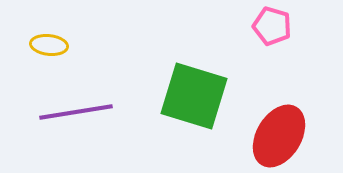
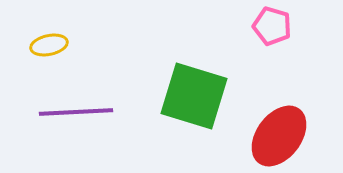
yellow ellipse: rotated 18 degrees counterclockwise
purple line: rotated 6 degrees clockwise
red ellipse: rotated 6 degrees clockwise
